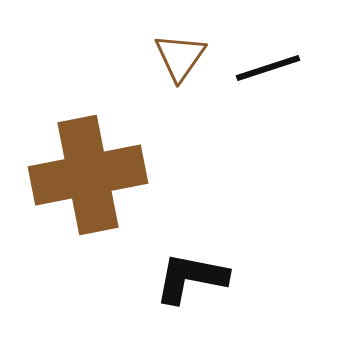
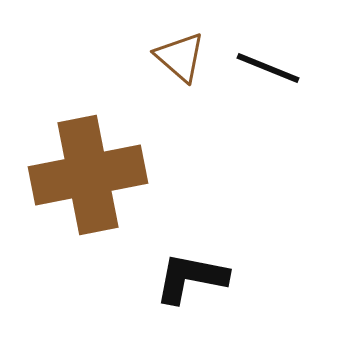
brown triangle: rotated 24 degrees counterclockwise
black line: rotated 40 degrees clockwise
